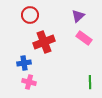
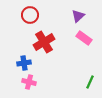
red cross: rotated 10 degrees counterclockwise
green line: rotated 24 degrees clockwise
